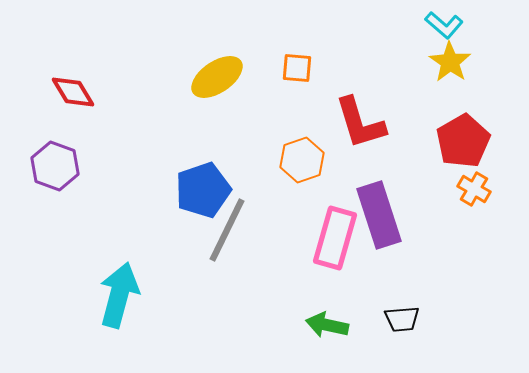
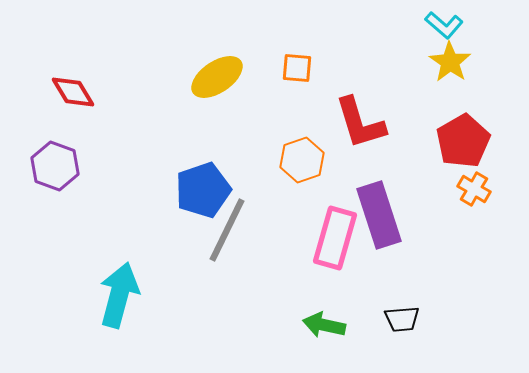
green arrow: moved 3 px left
